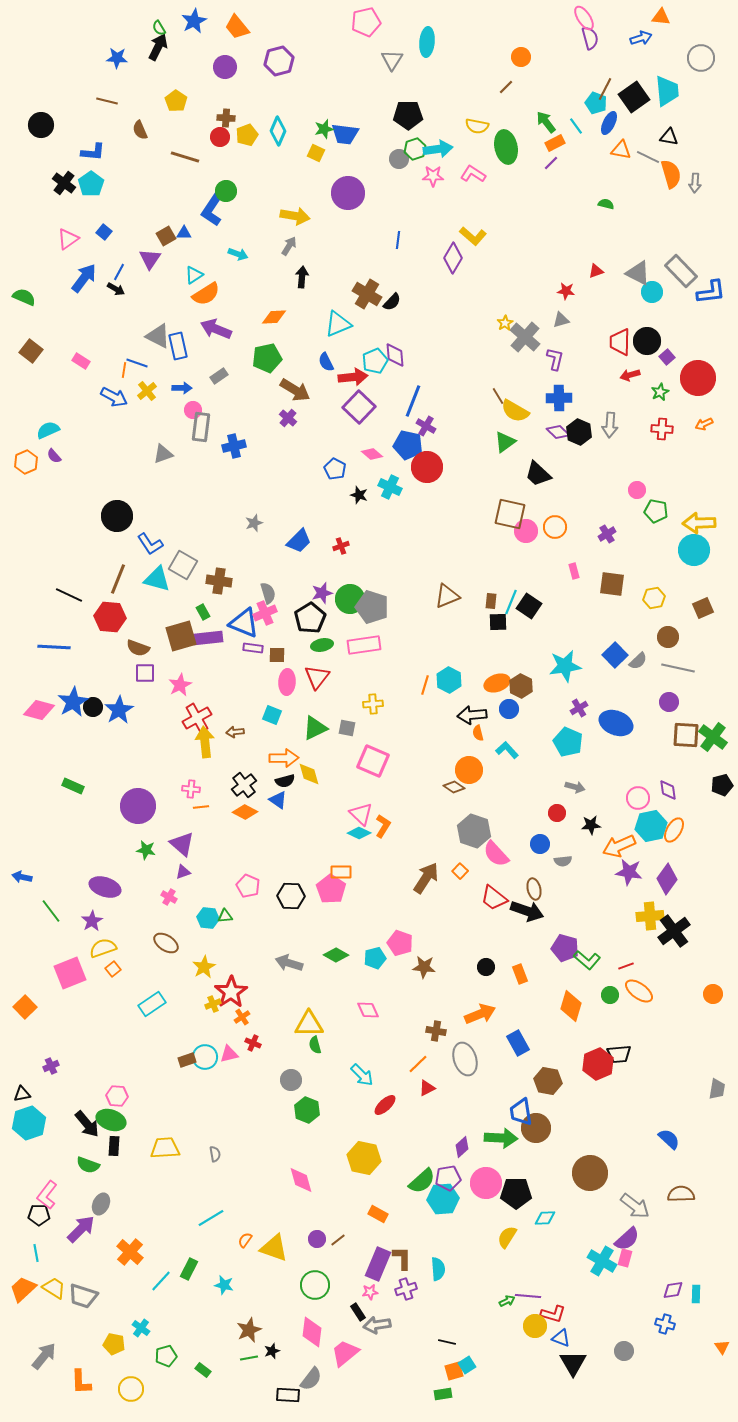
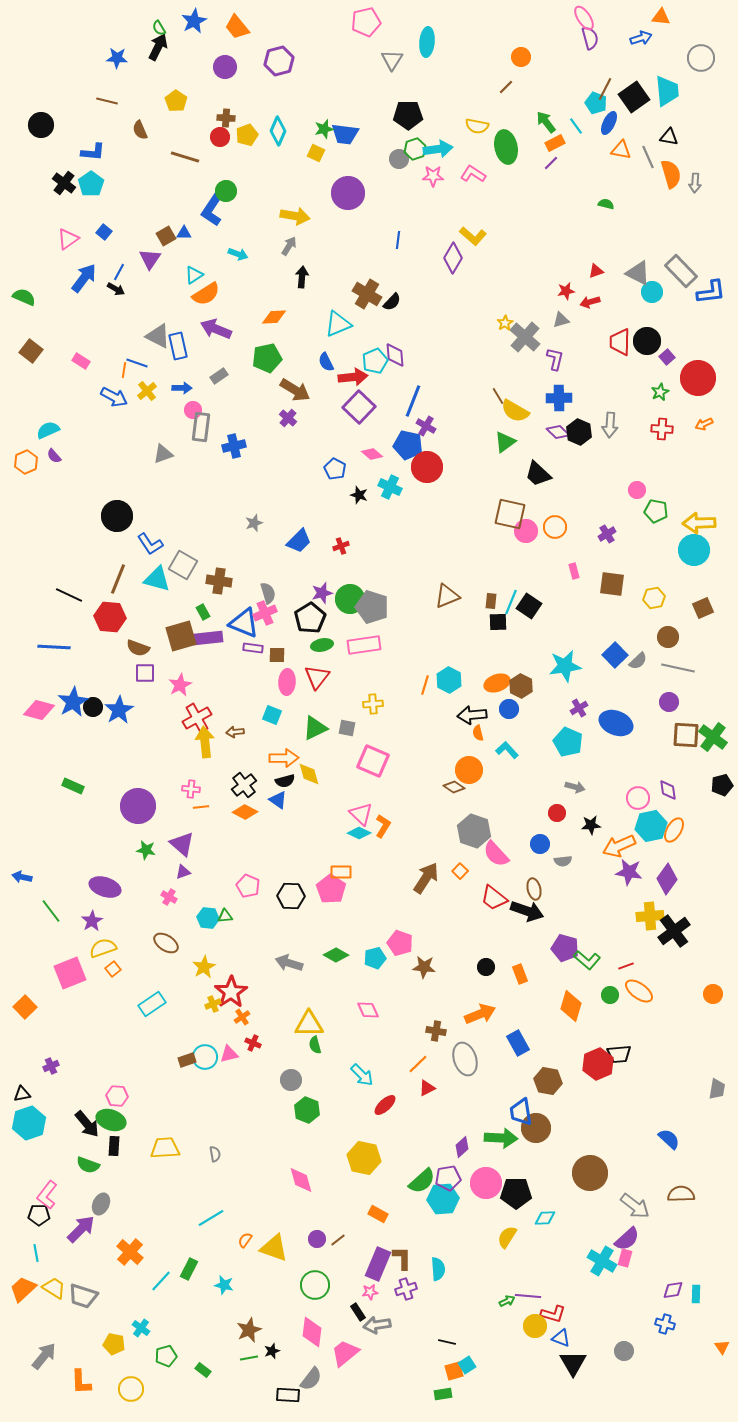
gray line at (648, 157): rotated 40 degrees clockwise
red star at (566, 291): rotated 18 degrees counterclockwise
red arrow at (630, 375): moved 40 px left, 73 px up
